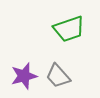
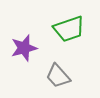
purple star: moved 28 px up
